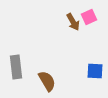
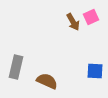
pink square: moved 2 px right
gray rectangle: rotated 20 degrees clockwise
brown semicircle: rotated 35 degrees counterclockwise
